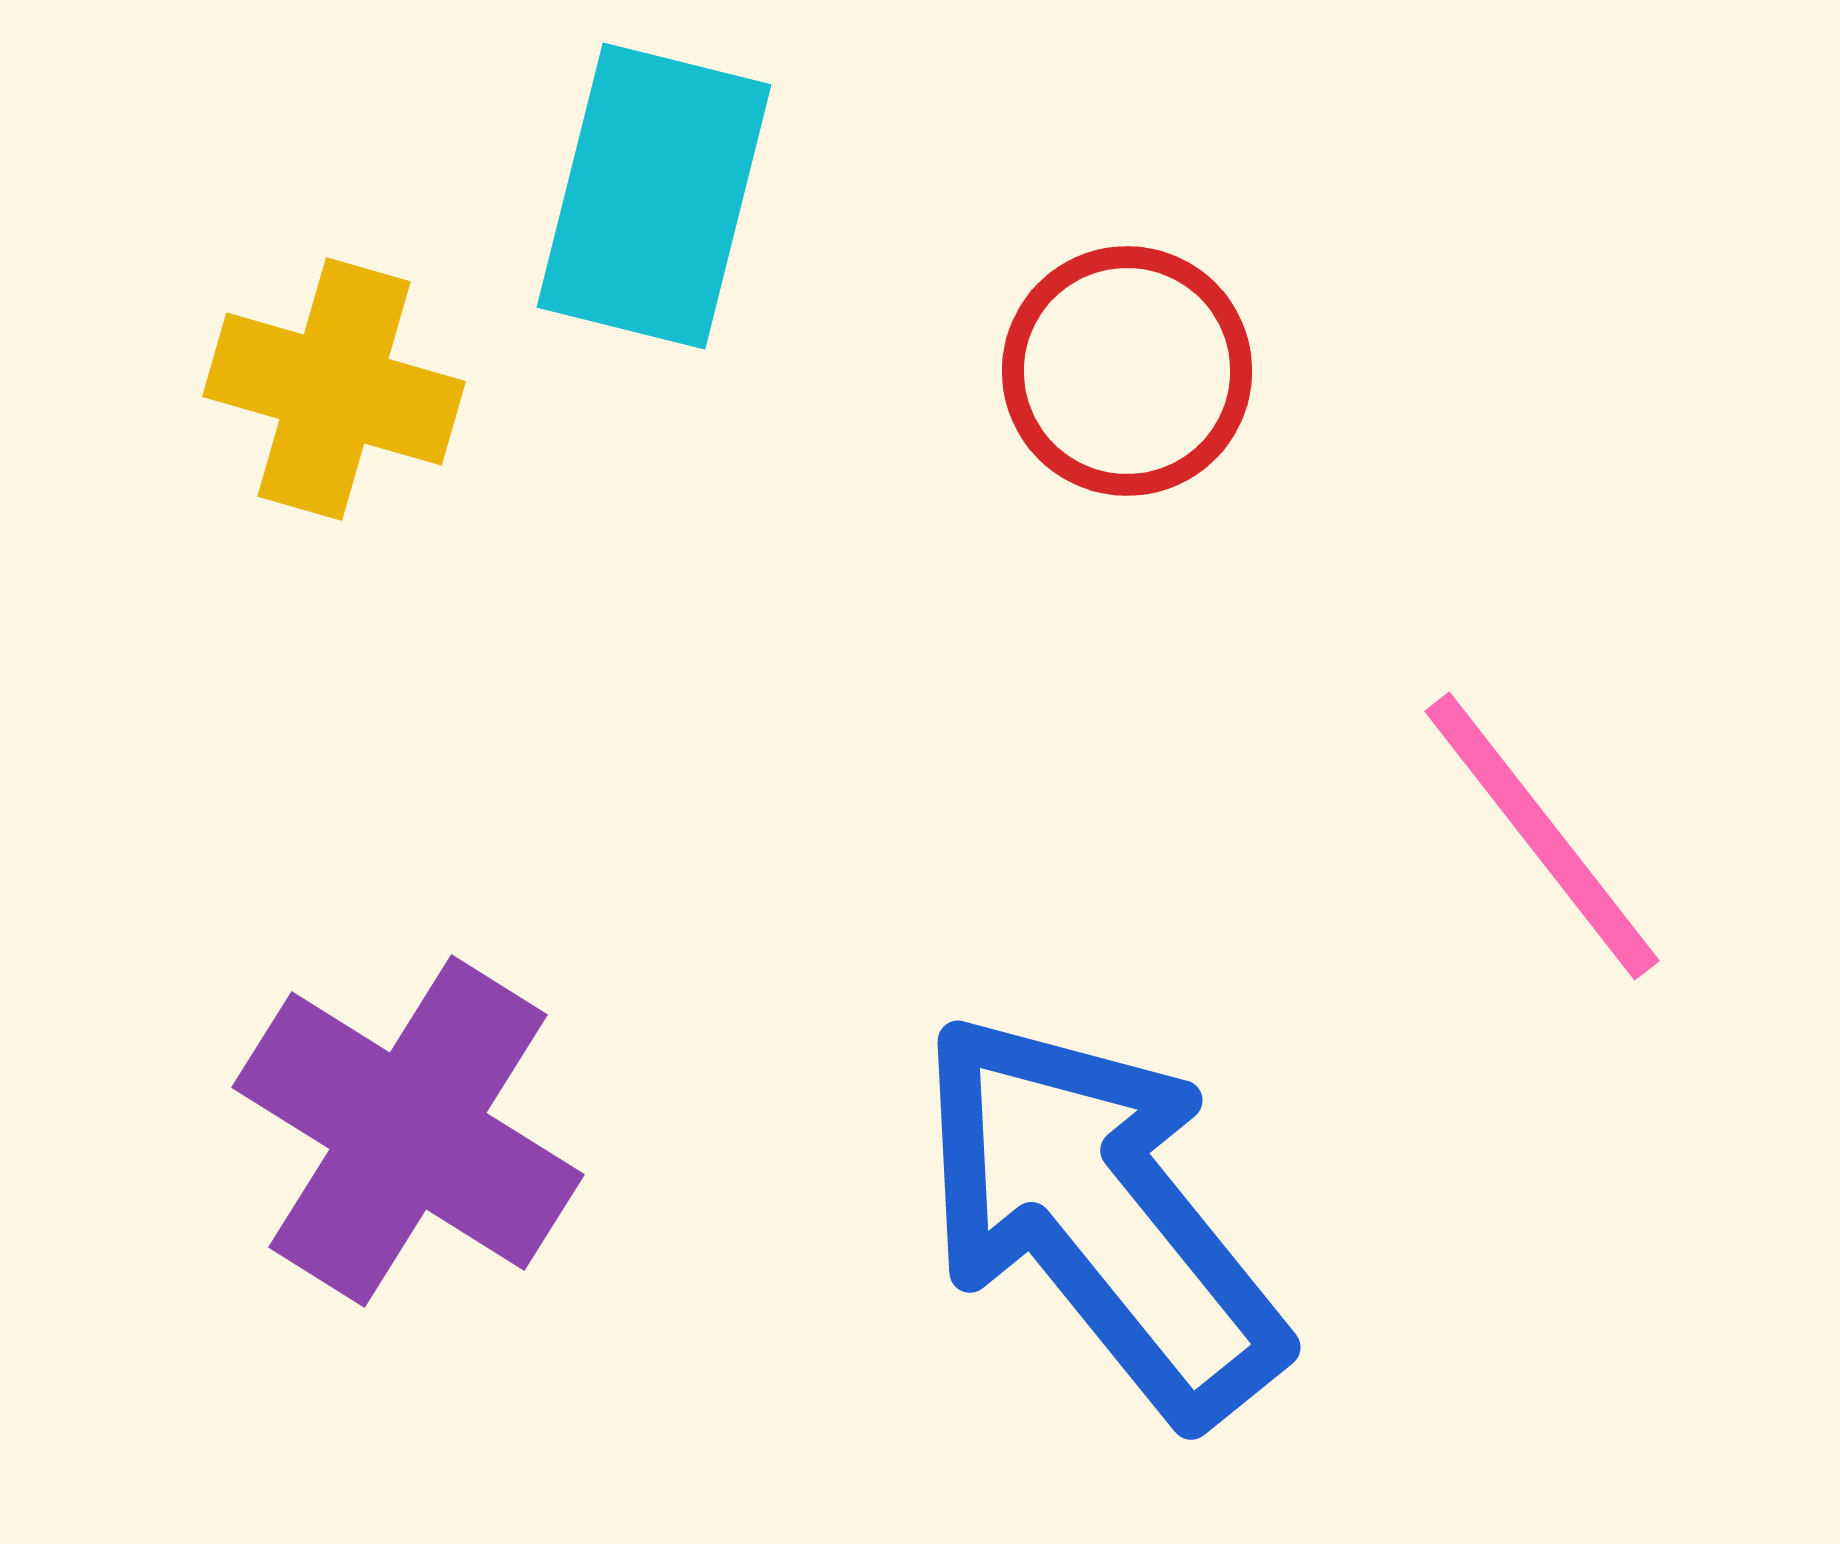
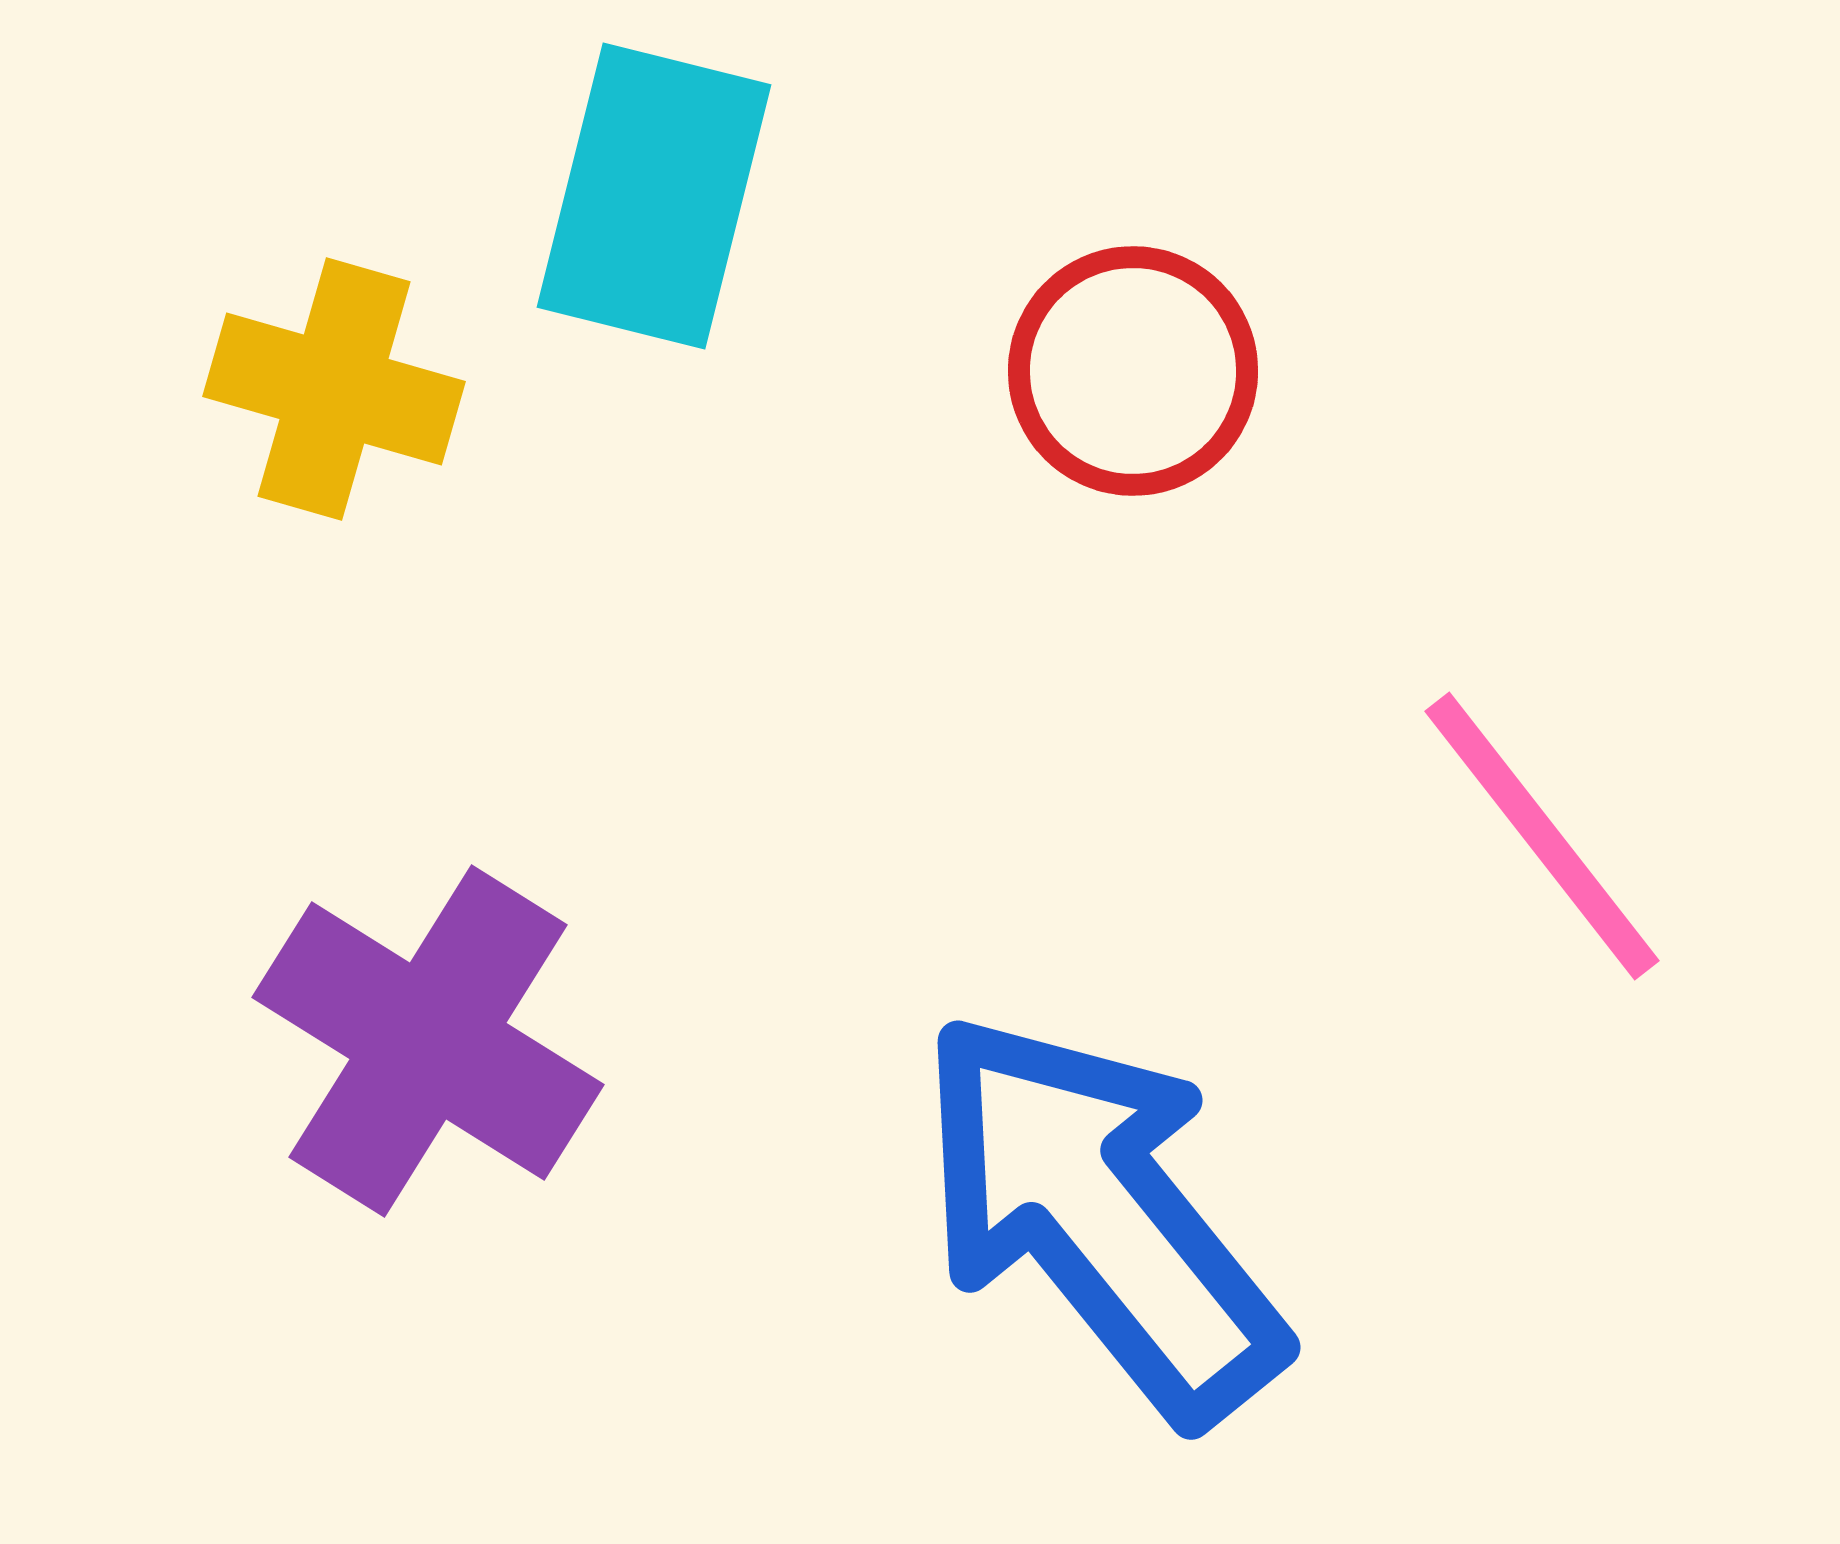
red circle: moved 6 px right
purple cross: moved 20 px right, 90 px up
